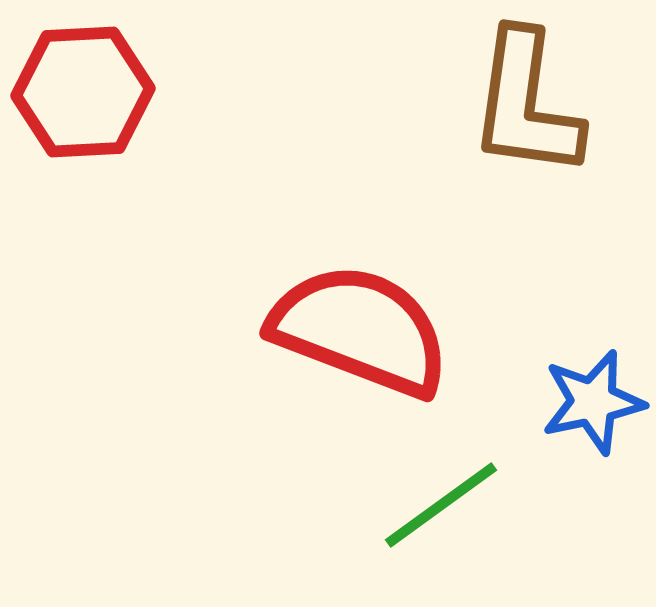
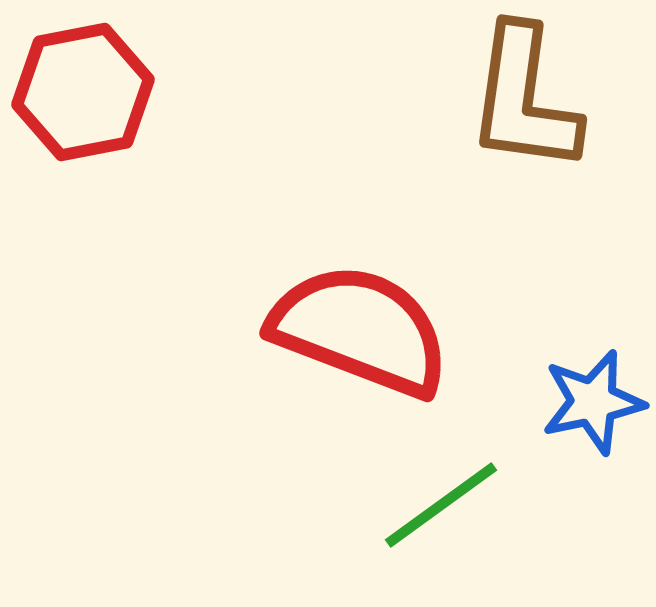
red hexagon: rotated 8 degrees counterclockwise
brown L-shape: moved 2 px left, 5 px up
